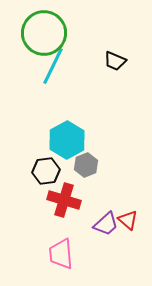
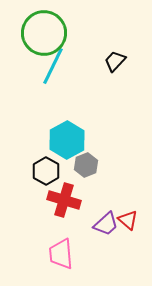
black trapezoid: rotated 110 degrees clockwise
black hexagon: rotated 24 degrees counterclockwise
